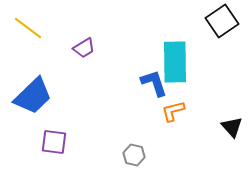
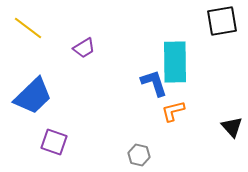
black square: rotated 24 degrees clockwise
purple square: rotated 12 degrees clockwise
gray hexagon: moved 5 px right
